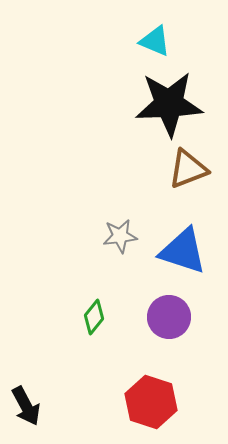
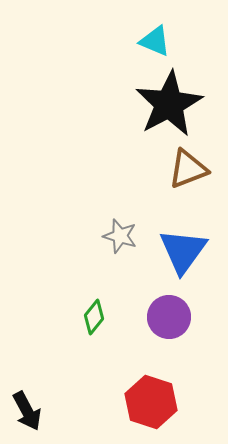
black star: rotated 26 degrees counterclockwise
gray star: rotated 24 degrees clockwise
blue triangle: rotated 48 degrees clockwise
black arrow: moved 1 px right, 5 px down
